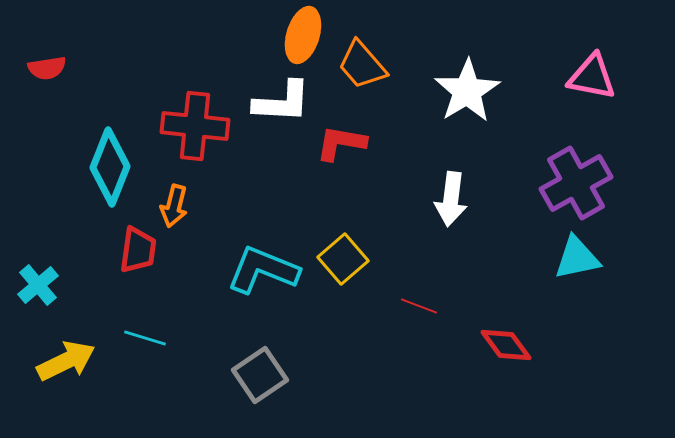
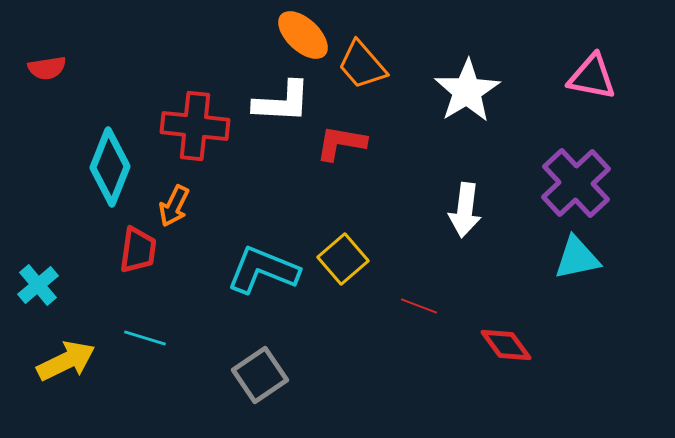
orange ellipse: rotated 64 degrees counterclockwise
purple cross: rotated 14 degrees counterclockwise
white arrow: moved 14 px right, 11 px down
orange arrow: rotated 12 degrees clockwise
